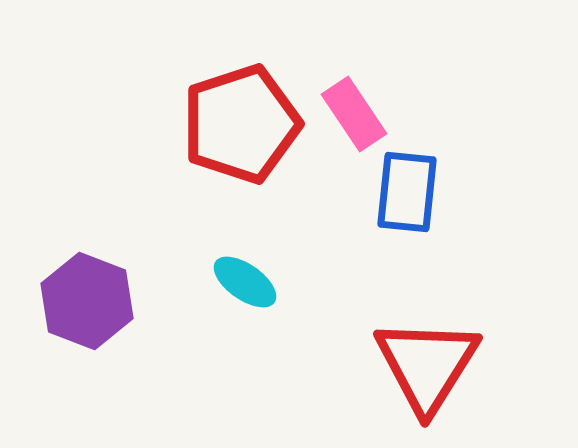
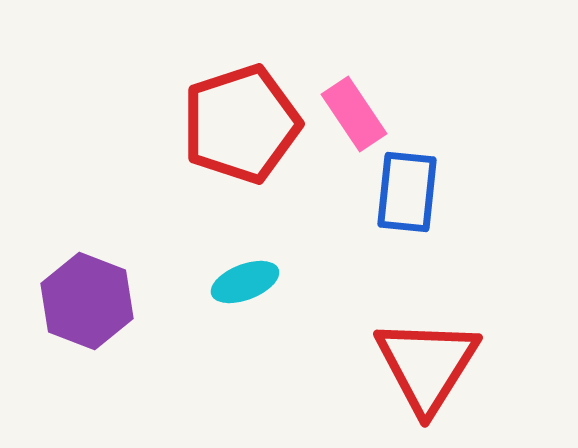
cyan ellipse: rotated 56 degrees counterclockwise
